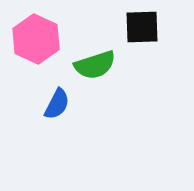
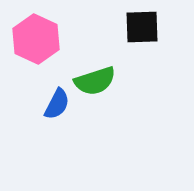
green semicircle: moved 16 px down
